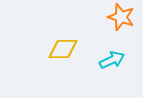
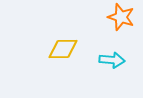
cyan arrow: rotated 30 degrees clockwise
